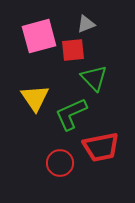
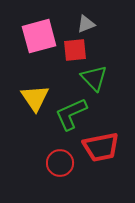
red square: moved 2 px right
